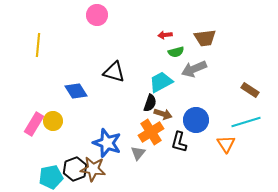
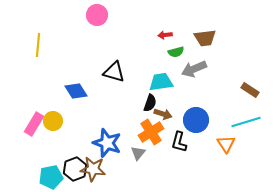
cyan trapezoid: rotated 20 degrees clockwise
